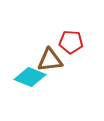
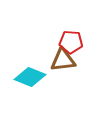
brown triangle: moved 13 px right
